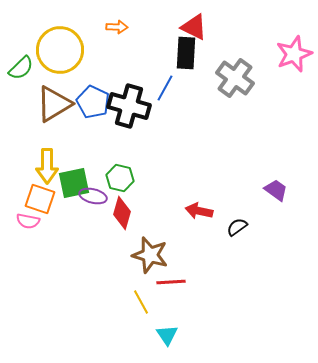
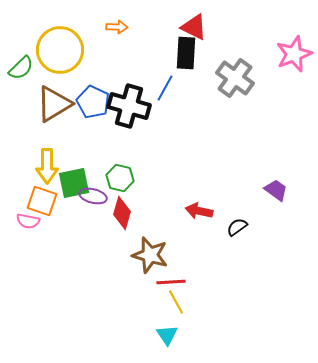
orange square: moved 2 px right, 2 px down
yellow line: moved 35 px right
